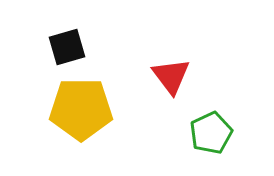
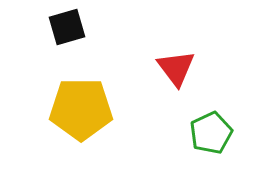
black square: moved 20 px up
red triangle: moved 5 px right, 8 px up
